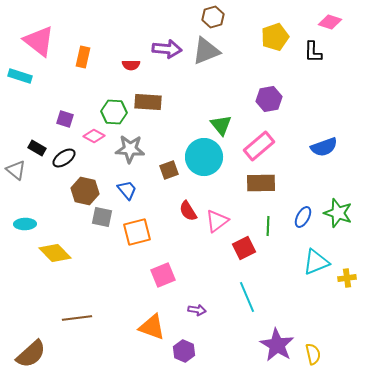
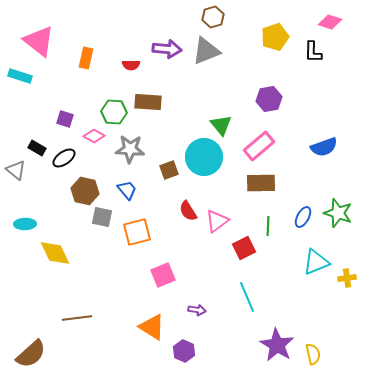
orange rectangle at (83, 57): moved 3 px right, 1 px down
yellow diamond at (55, 253): rotated 20 degrees clockwise
orange triangle at (152, 327): rotated 12 degrees clockwise
